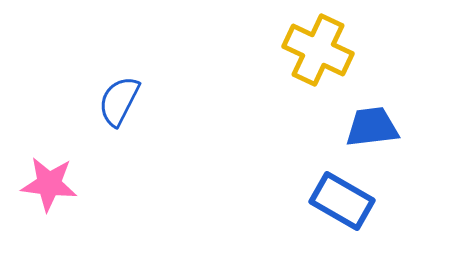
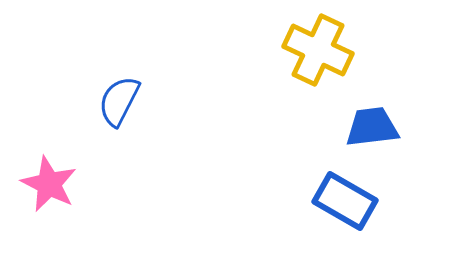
pink star: rotated 20 degrees clockwise
blue rectangle: moved 3 px right
